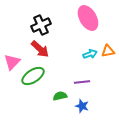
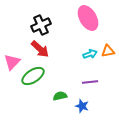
purple line: moved 8 px right
